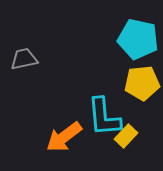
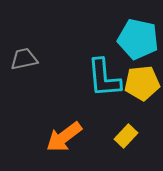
cyan L-shape: moved 39 px up
